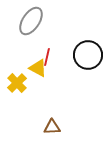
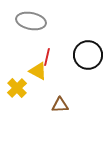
gray ellipse: rotated 68 degrees clockwise
yellow triangle: moved 3 px down
yellow cross: moved 5 px down
brown triangle: moved 8 px right, 22 px up
